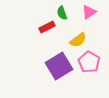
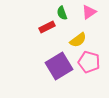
pink pentagon: rotated 15 degrees counterclockwise
